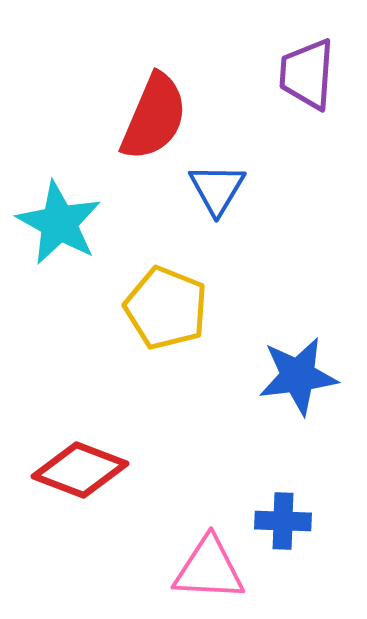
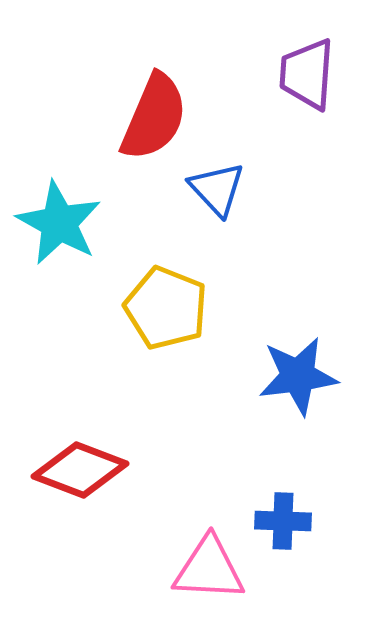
blue triangle: rotated 14 degrees counterclockwise
